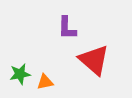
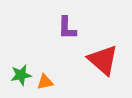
red triangle: moved 9 px right
green star: moved 1 px right, 1 px down
